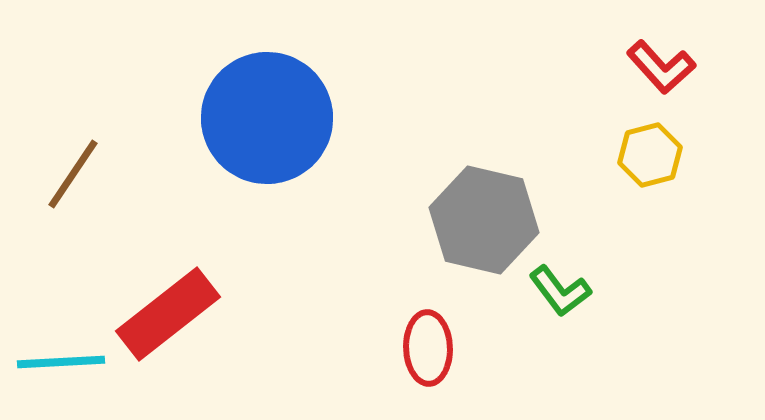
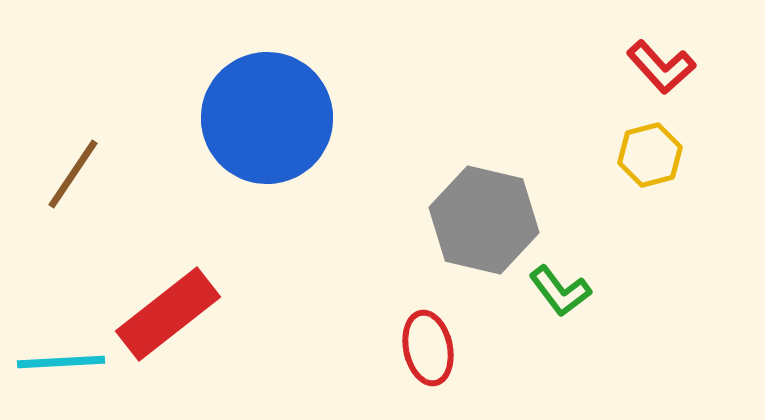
red ellipse: rotated 10 degrees counterclockwise
